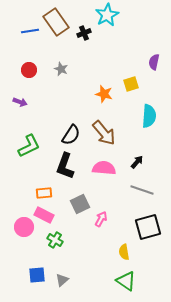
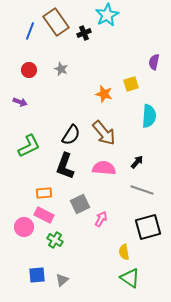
blue line: rotated 60 degrees counterclockwise
green triangle: moved 4 px right, 3 px up
